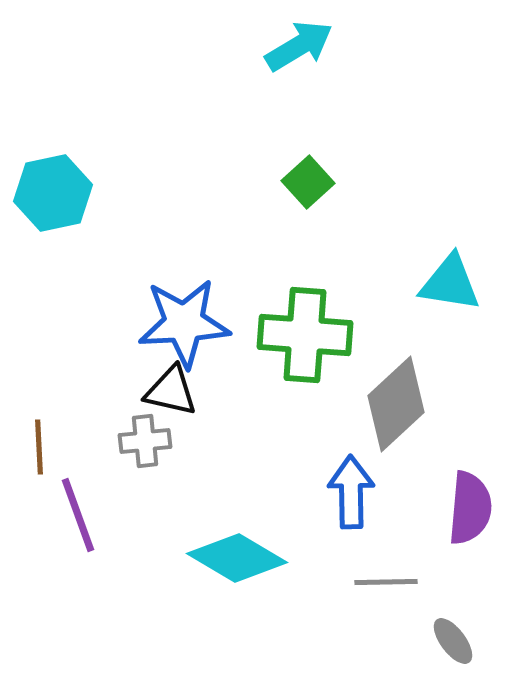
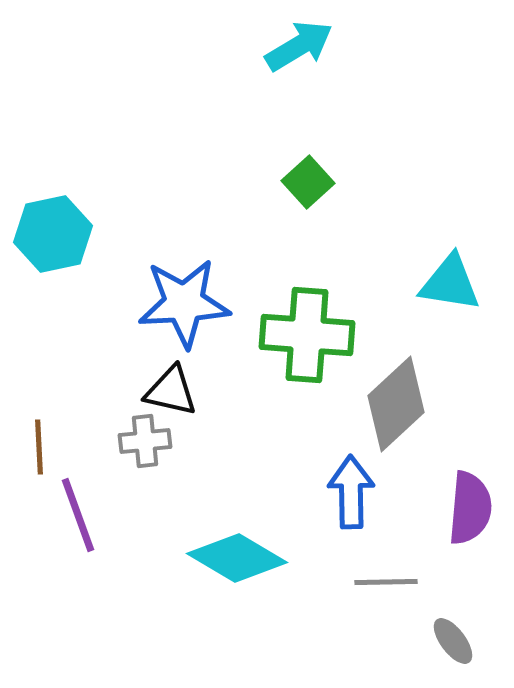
cyan hexagon: moved 41 px down
blue star: moved 20 px up
green cross: moved 2 px right
